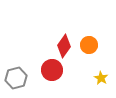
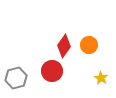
red circle: moved 1 px down
